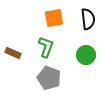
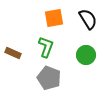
black semicircle: rotated 25 degrees counterclockwise
